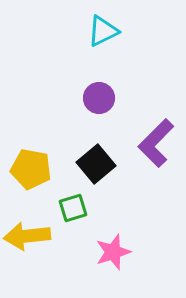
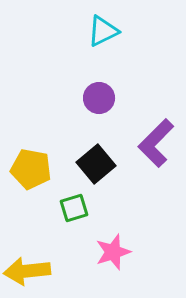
green square: moved 1 px right
yellow arrow: moved 35 px down
